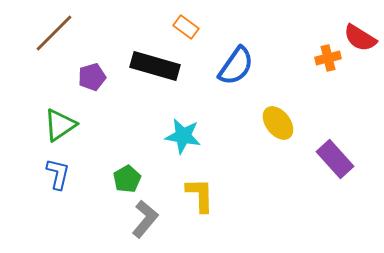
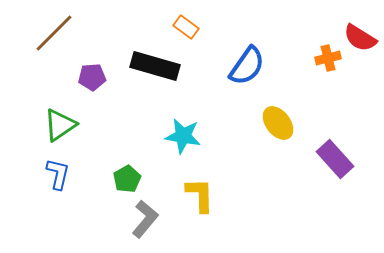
blue semicircle: moved 11 px right
purple pentagon: rotated 12 degrees clockwise
